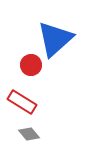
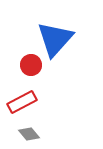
blue triangle: rotated 6 degrees counterclockwise
red rectangle: rotated 60 degrees counterclockwise
